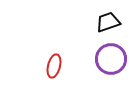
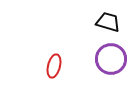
black trapezoid: rotated 35 degrees clockwise
